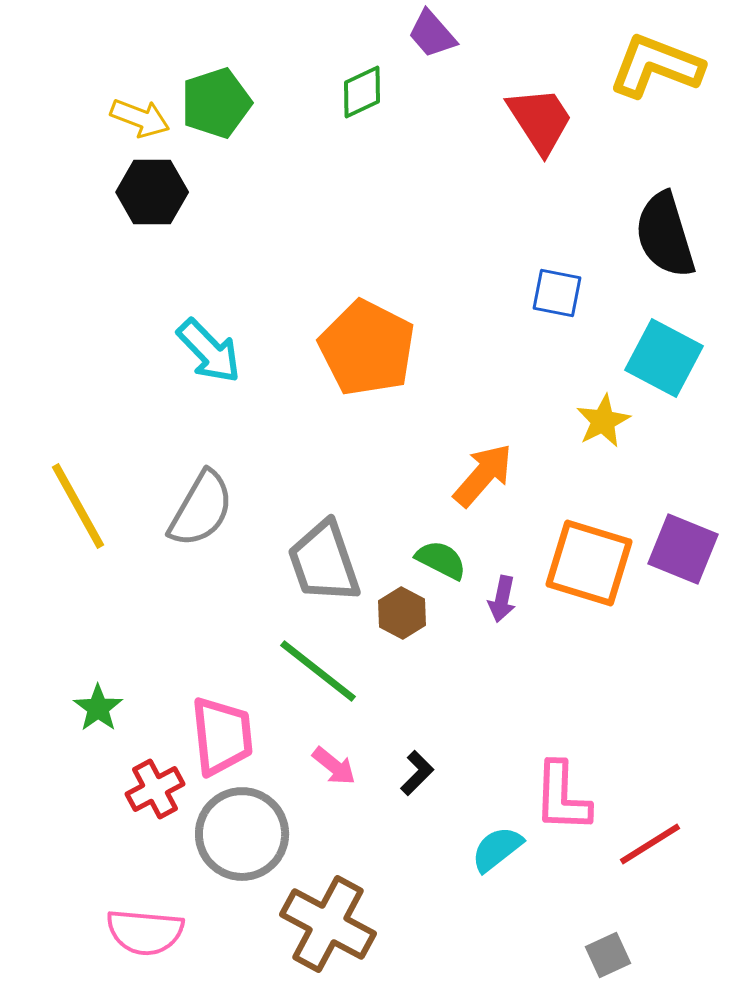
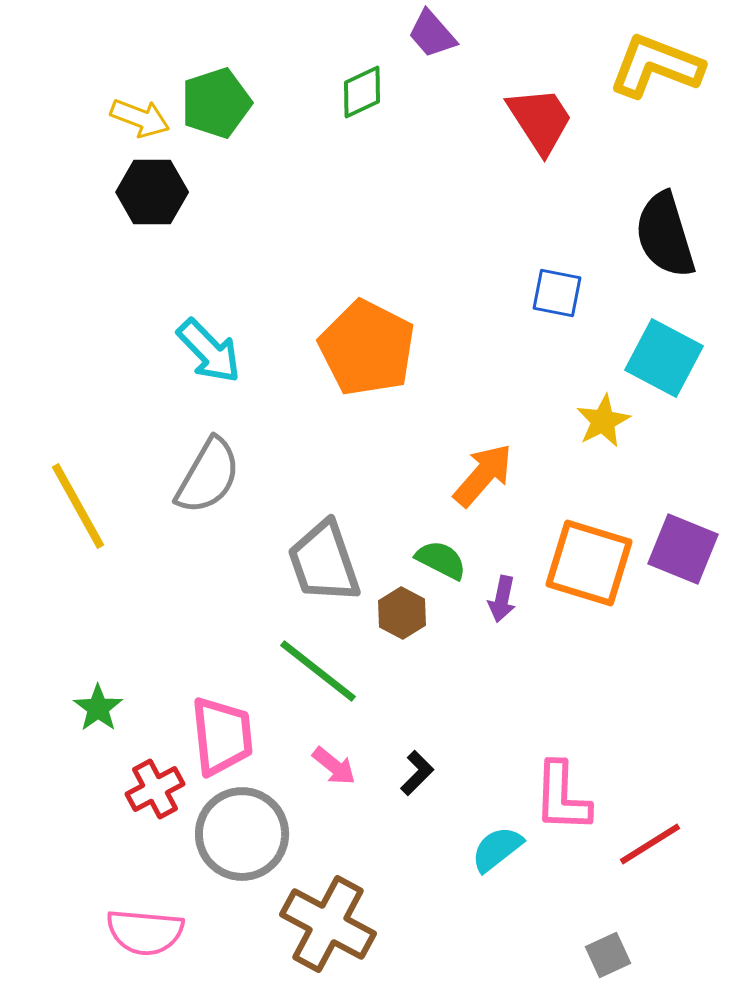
gray semicircle: moved 7 px right, 33 px up
